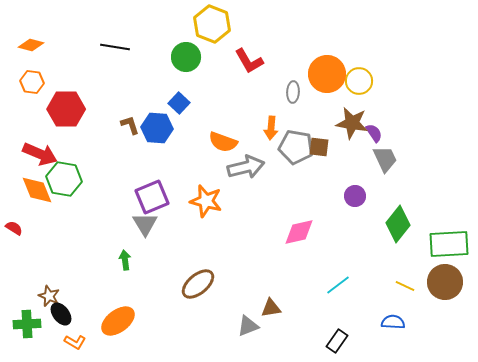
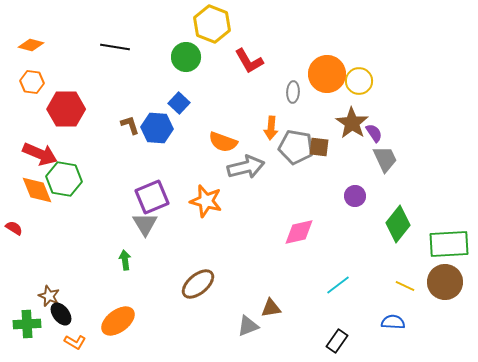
brown star at (352, 123): rotated 24 degrees clockwise
